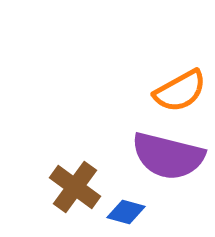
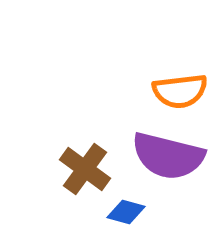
orange semicircle: rotated 22 degrees clockwise
brown cross: moved 10 px right, 18 px up
